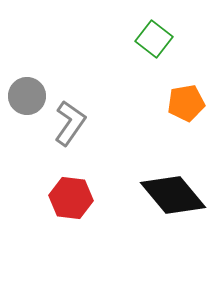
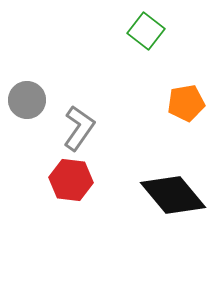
green square: moved 8 px left, 8 px up
gray circle: moved 4 px down
gray L-shape: moved 9 px right, 5 px down
red hexagon: moved 18 px up
